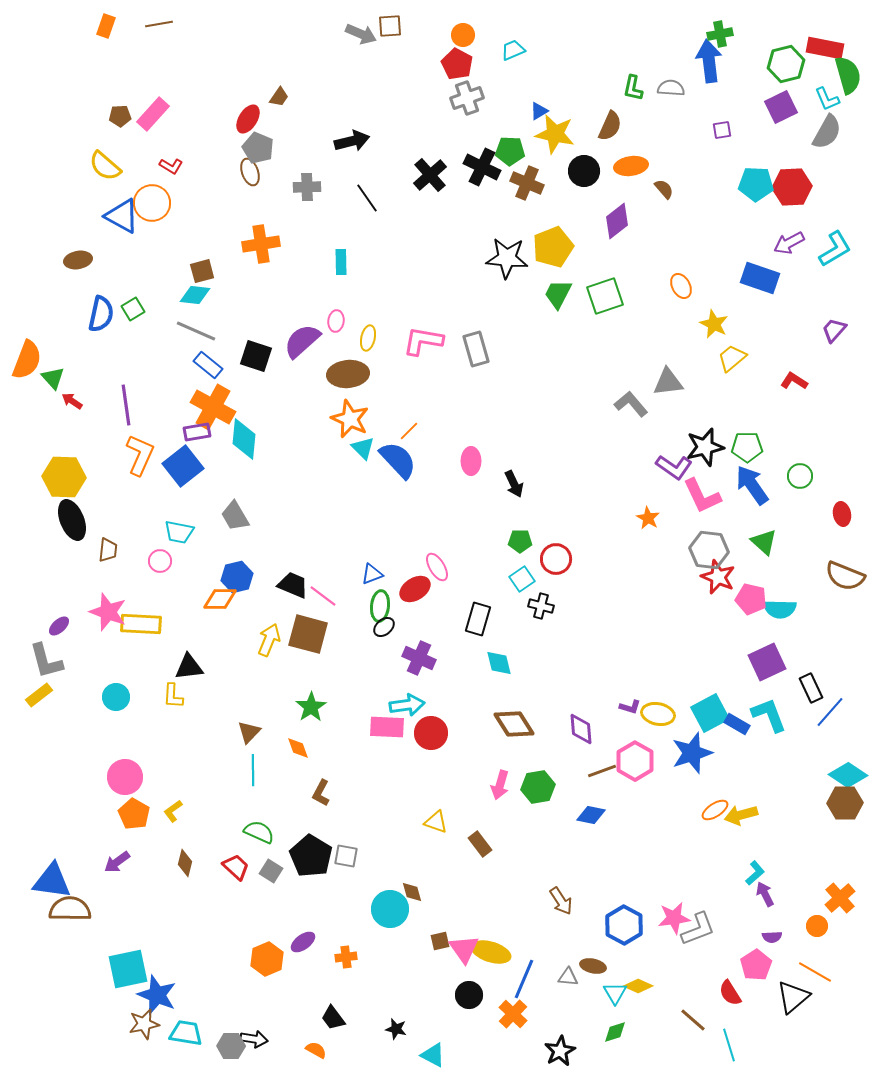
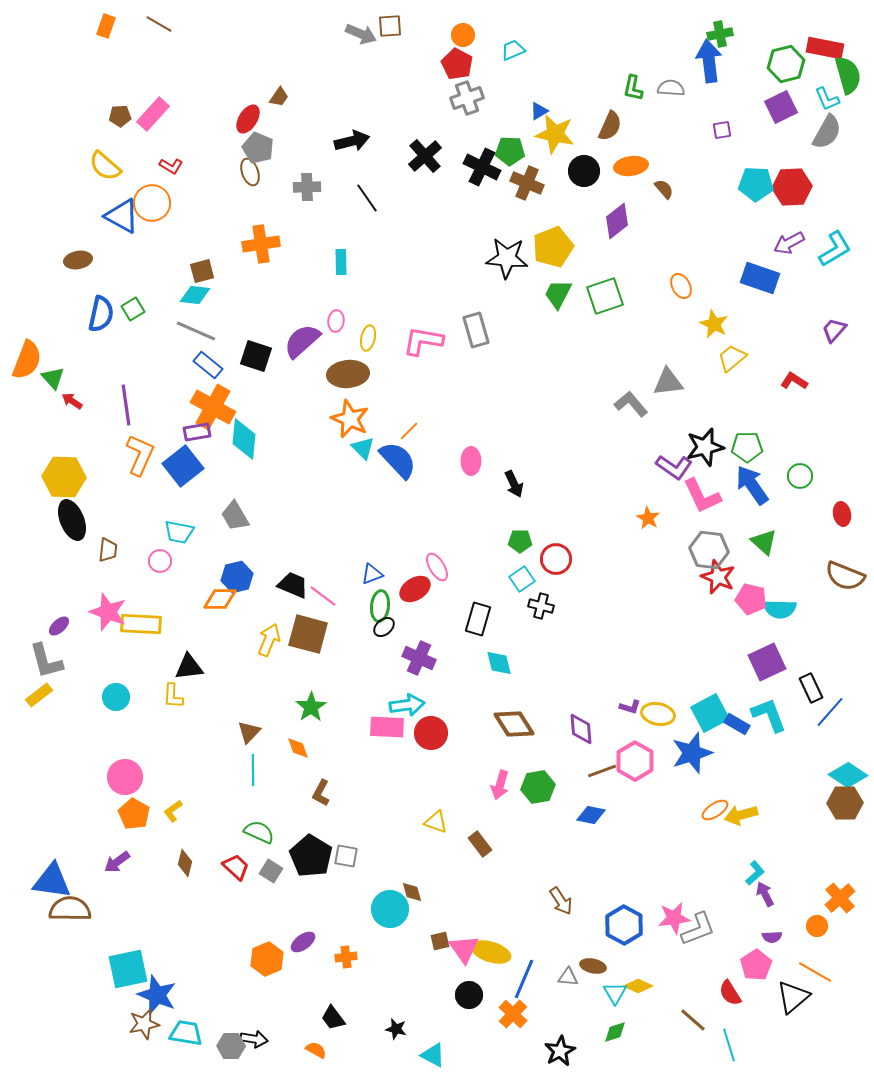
brown line at (159, 24): rotated 40 degrees clockwise
black cross at (430, 175): moved 5 px left, 19 px up
gray rectangle at (476, 349): moved 19 px up
